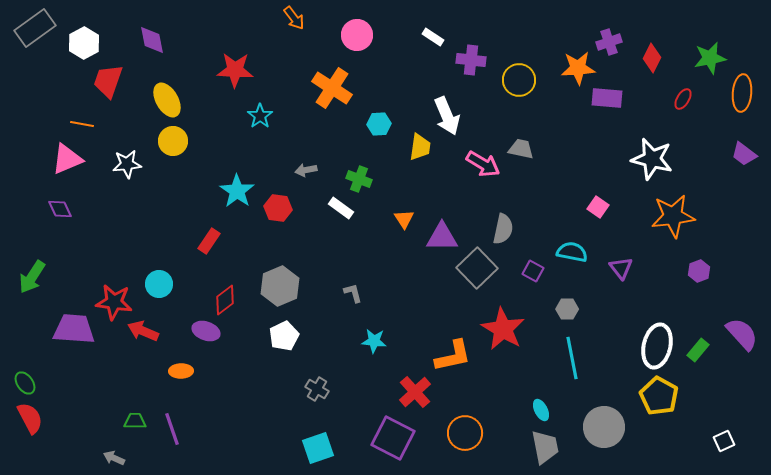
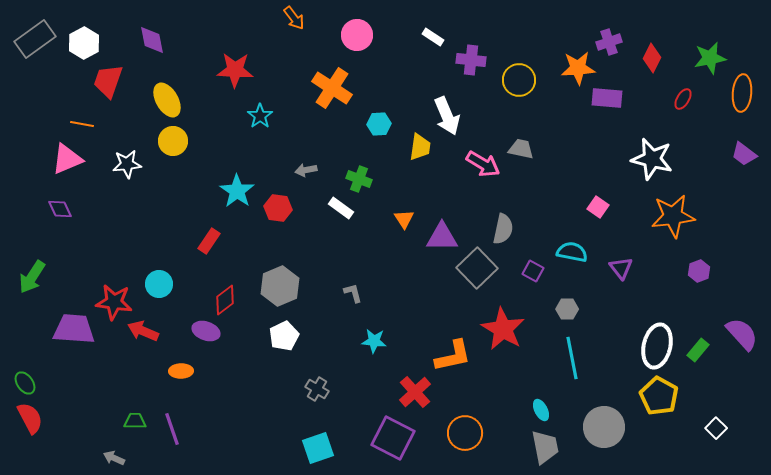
gray rectangle at (35, 28): moved 11 px down
white square at (724, 441): moved 8 px left, 13 px up; rotated 20 degrees counterclockwise
